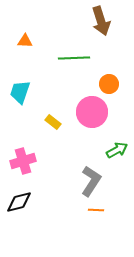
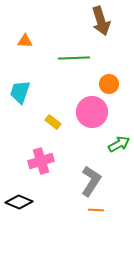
green arrow: moved 2 px right, 6 px up
pink cross: moved 18 px right
black diamond: rotated 36 degrees clockwise
